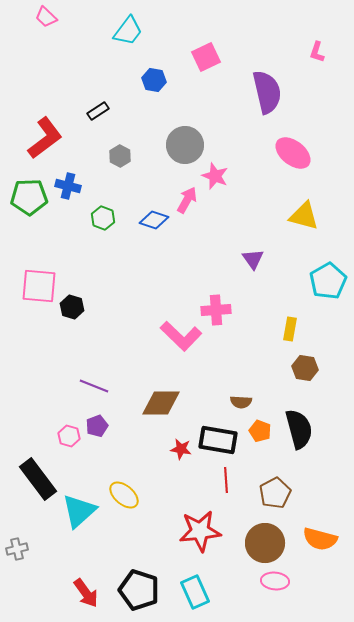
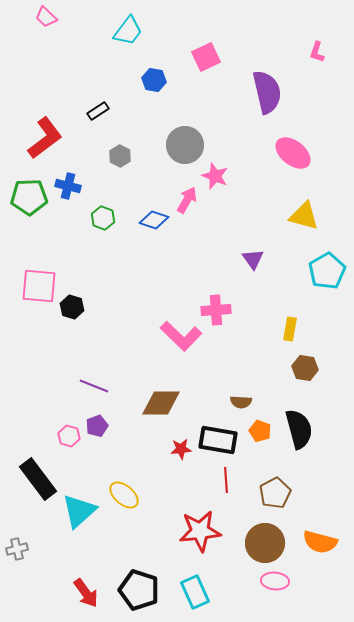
cyan pentagon at (328, 281): moved 1 px left, 10 px up
red star at (181, 449): rotated 15 degrees counterclockwise
orange semicircle at (320, 539): moved 3 px down
